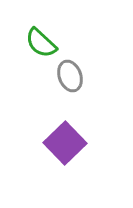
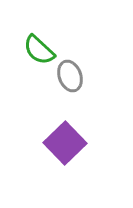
green semicircle: moved 2 px left, 7 px down
